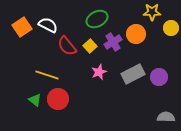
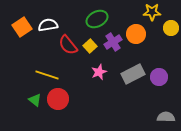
white semicircle: rotated 36 degrees counterclockwise
red semicircle: moved 1 px right, 1 px up
